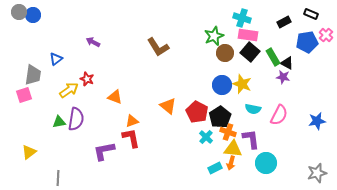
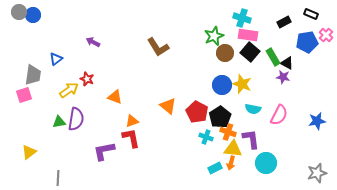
cyan cross at (206, 137): rotated 24 degrees counterclockwise
